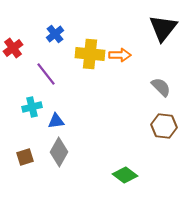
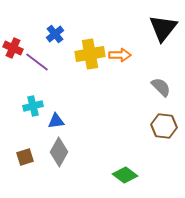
red cross: rotated 30 degrees counterclockwise
yellow cross: rotated 16 degrees counterclockwise
purple line: moved 9 px left, 12 px up; rotated 15 degrees counterclockwise
cyan cross: moved 1 px right, 1 px up
